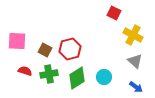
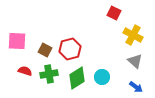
cyan circle: moved 2 px left
